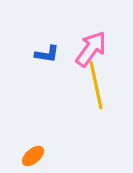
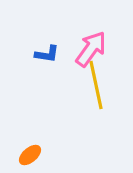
orange ellipse: moved 3 px left, 1 px up
